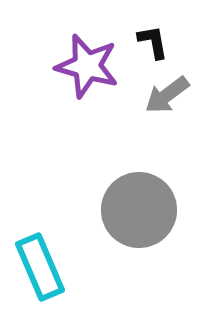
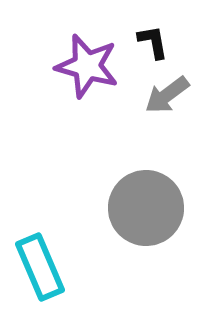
gray circle: moved 7 px right, 2 px up
